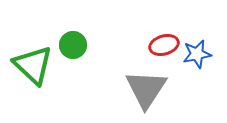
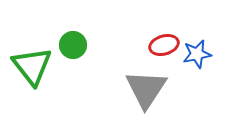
green triangle: moved 1 px left, 1 px down; rotated 9 degrees clockwise
